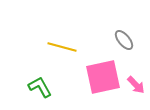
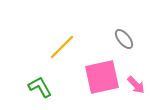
gray ellipse: moved 1 px up
yellow line: rotated 60 degrees counterclockwise
pink square: moved 1 px left
